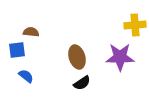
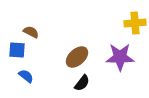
yellow cross: moved 2 px up
brown semicircle: rotated 21 degrees clockwise
blue square: rotated 12 degrees clockwise
brown ellipse: rotated 65 degrees clockwise
black semicircle: rotated 18 degrees counterclockwise
